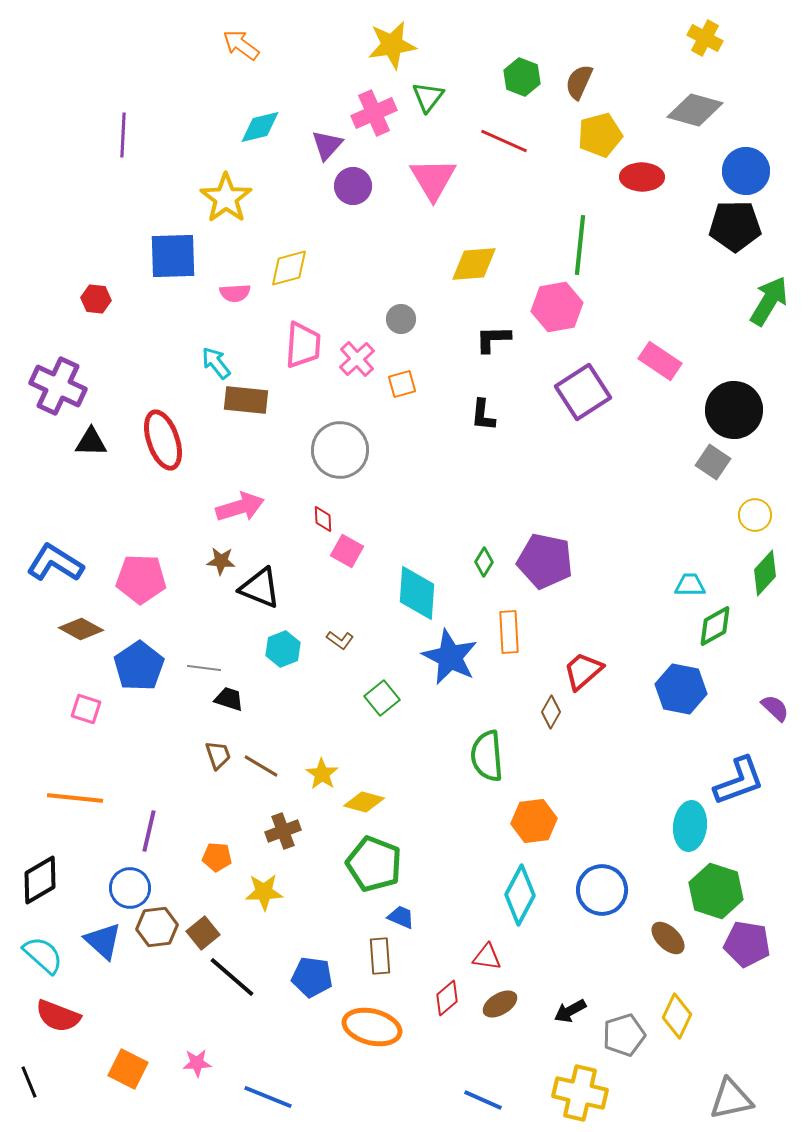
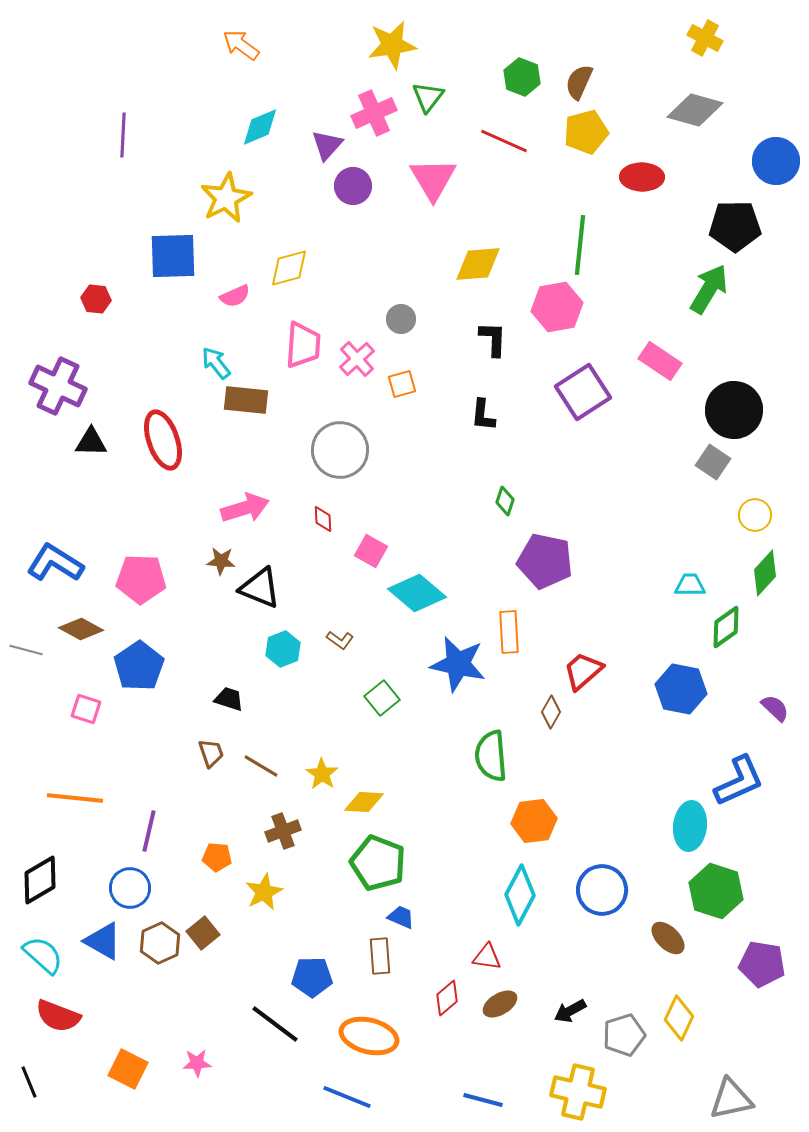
cyan diamond at (260, 127): rotated 9 degrees counterclockwise
yellow pentagon at (600, 135): moved 14 px left, 3 px up
blue circle at (746, 171): moved 30 px right, 10 px up
yellow star at (226, 198): rotated 9 degrees clockwise
yellow diamond at (474, 264): moved 4 px right
pink semicircle at (235, 293): moved 3 px down; rotated 20 degrees counterclockwise
green arrow at (769, 301): moved 60 px left, 12 px up
black L-shape at (493, 339): rotated 93 degrees clockwise
pink arrow at (240, 507): moved 5 px right, 1 px down
pink square at (347, 551): moved 24 px right
green diamond at (484, 562): moved 21 px right, 61 px up; rotated 12 degrees counterclockwise
cyan diamond at (417, 593): rotated 54 degrees counterclockwise
green diamond at (715, 626): moved 11 px right, 1 px down; rotated 6 degrees counterclockwise
blue star at (450, 657): moved 8 px right, 7 px down; rotated 14 degrees counterclockwise
gray line at (204, 668): moved 178 px left, 18 px up; rotated 8 degrees clockwise
brown trapezoid at (218, 755): moved 7 px left, 2 px up
green semicircle at (487, 756): moved 4 px right
blue L-shape at (739, 781): rotated 4 degrees counterclockwise
yellow diamond at (364, 802): rotated 12 degrees counterclockwise
green pentagon at (374, 864): moved 4 px right, 1 px up
yellow star at (264, 892): rotated 24 degrees counterclockwise
brown hexagon at (157, 927): moved 3 px right, 16 px down; rotated 18 degrees counterclockwise
blue triangle at (103, 941): rotated 12 degrees counterclockwise
purple pentagon at (747, 944): moved 15 px right, 20 px down
black line at (232, 977): moved 43 px right, 47 px down; rotated 4 degrees counterclockwise
blue pentagon at (312, 977): rotated 9 degrees counterclockwise
yellow diamond at (677, 1016): moved 2 px right, 2 px down
orange ellipse at (372, 1027): moved 3 px left, 9 px down
yellow cross at (580, 1093): moved 2 px left, 1 px up
blue line at (268, 1097): moved 79 px right
blue line at (483, 1100): rotated 9 degrees counterclockwise
